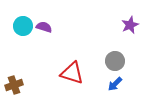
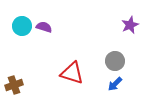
cyan circle: moved 1 px left
